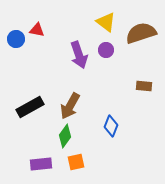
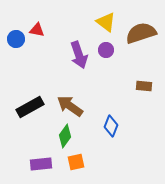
brown arrow: rotated 96 degrees clockwise
